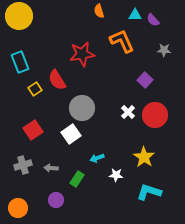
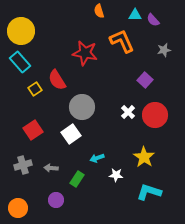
yellow circle: moved 2 px right, 15 px down
gray star: rotated 16 degrees counterclockwise
red star: moved 3 px right, 1 px up; rotated 20 degrees clockwise
cyan rectangle: rotated 20 degrees counterclockwise
gray circle: moved 1 px up
